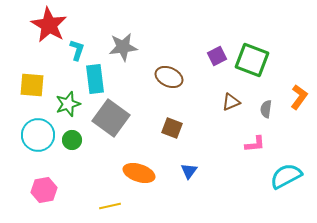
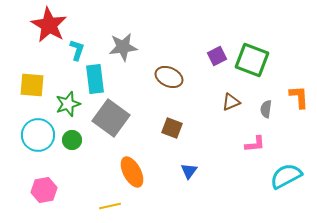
orange L-shape: rotated 40 degrees counterclockwise
orange ellipse: moved 7 px left, 1 px up; rotated 44 degrees clockwise
